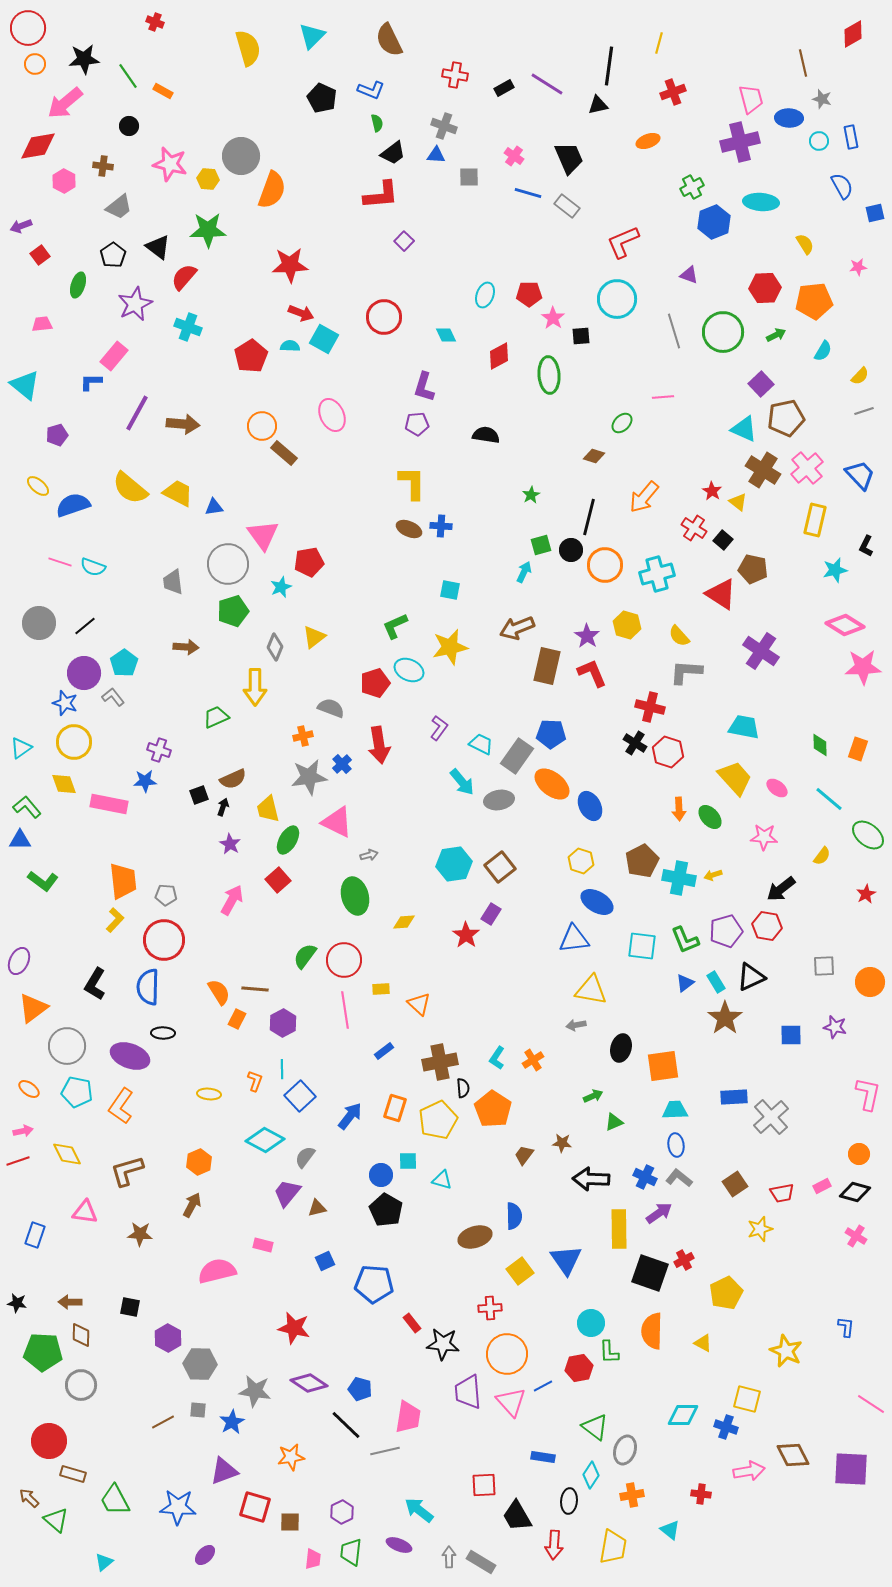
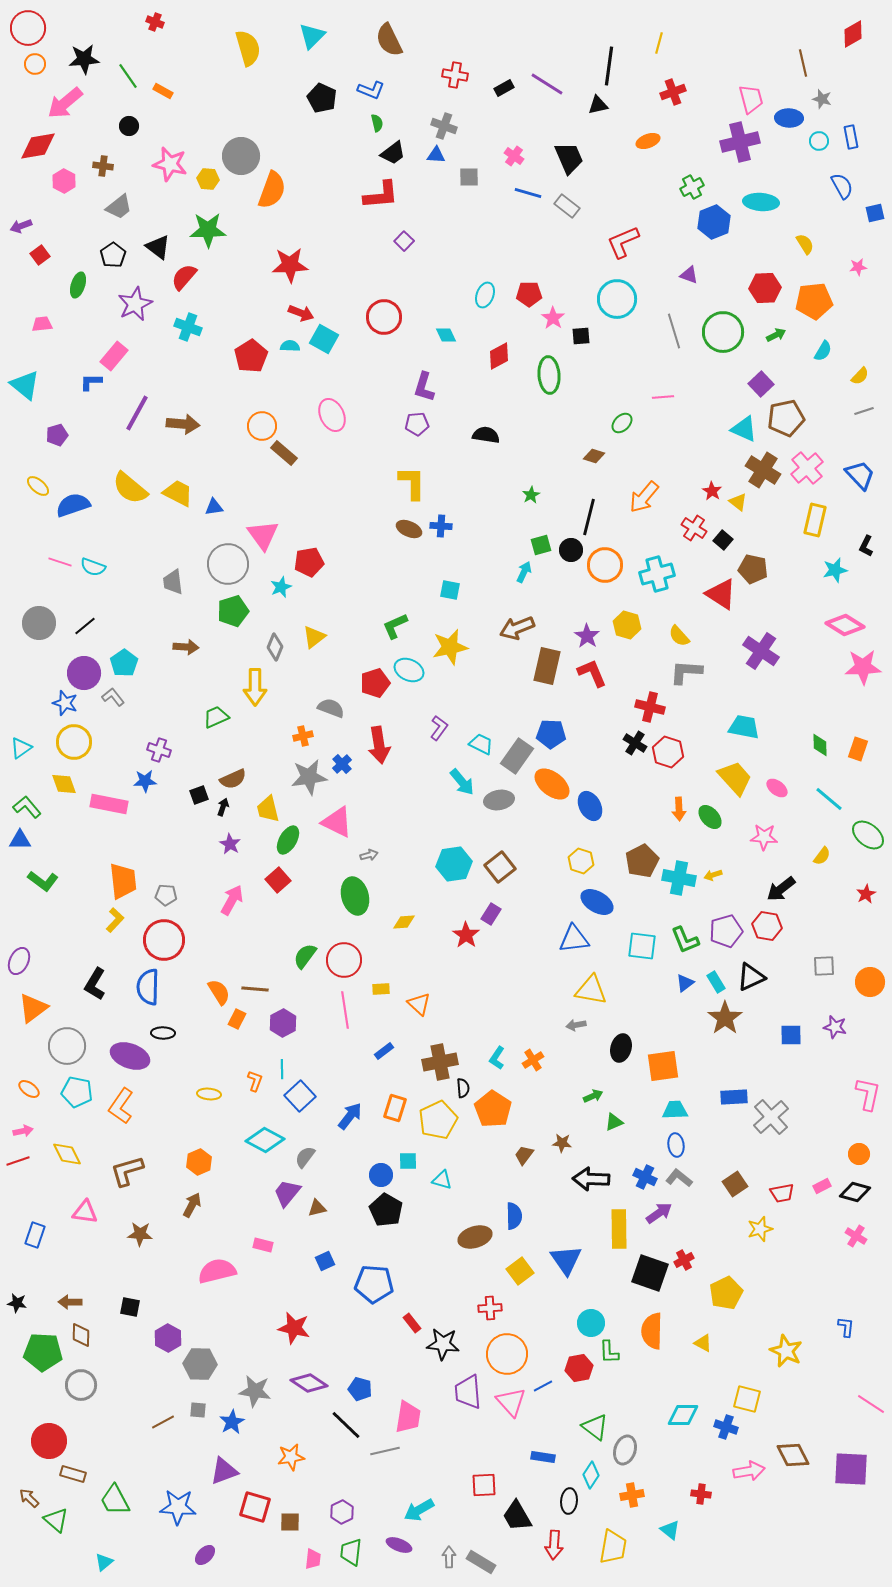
cyan arrow at (419, 1510): rotated 68 degrees counterclockwise
